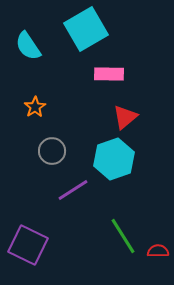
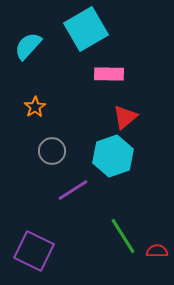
cyan semicircle: rotated 76 degrees clockwise
cyan hexagon: moved 1 px left, 3 px up
purple square: moved 6 px right, 6 px down
red semicircle: moved 1 px left
